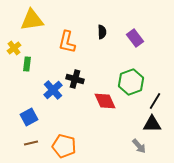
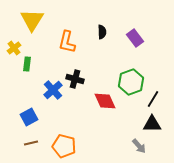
yellow triangle: rotated 50 degrees counterclockwise
black line: moved 2 px left, 2 px up
